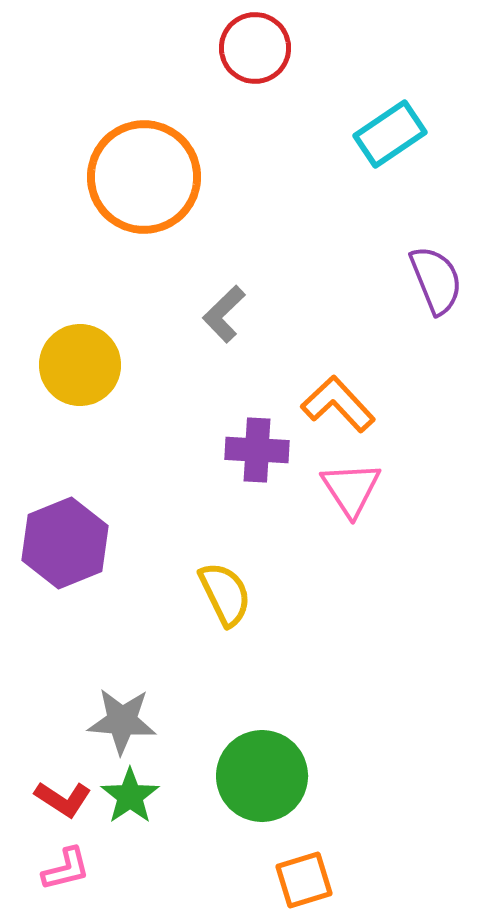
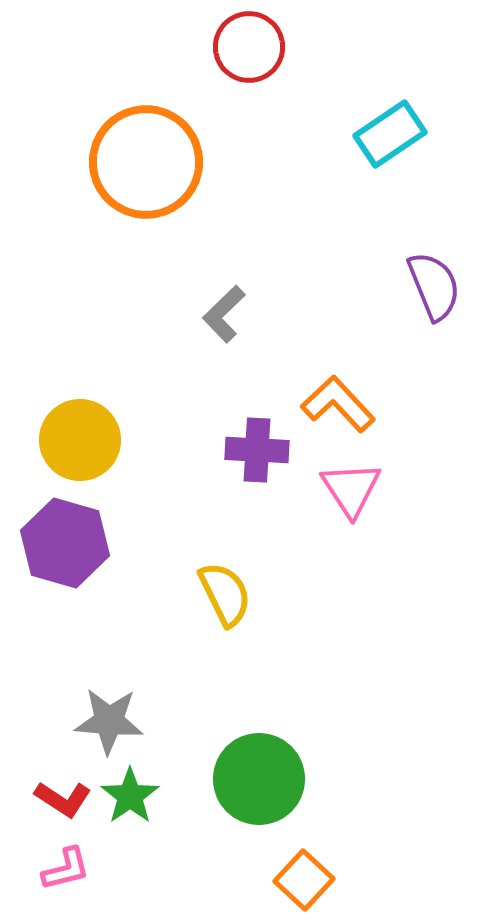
red circle: moved 6 px left, 1 px up
orange circle: moved 2 px right, 15 px up
purple semicircle: moved 2 px left, 6 px down
yellow circle: moved 75 px down
purple hexagon: rotated 22 degrees counterclockwise
gray star: moved 13 px left
green circle: moved 3 px left, 3 px down
orange square: rotated 30 degrees counterclockwise
